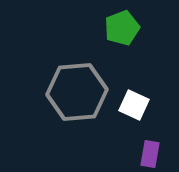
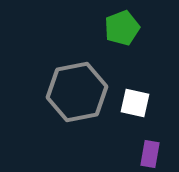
gray hexagon: rotated 6 degrees counterclockwise
white square: moved 1 px right, 2 px up; rotated 12 degrees counterclockwise
